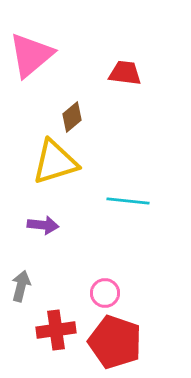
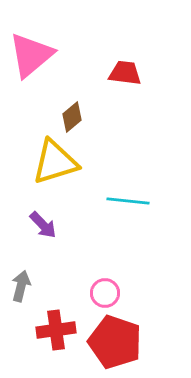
purple arrow: rotated 40 degrees clockwise
